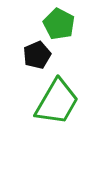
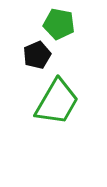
green pentagon: rotated 16 degrees counterclockwise
